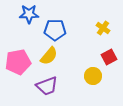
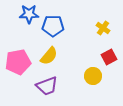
blue pentagon: moved 2 px left, 4 px up
